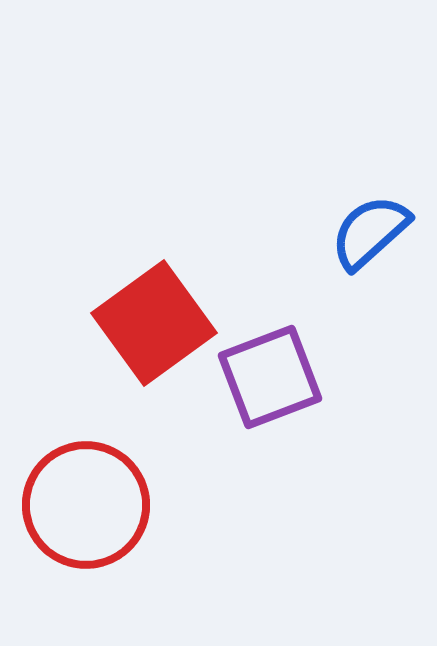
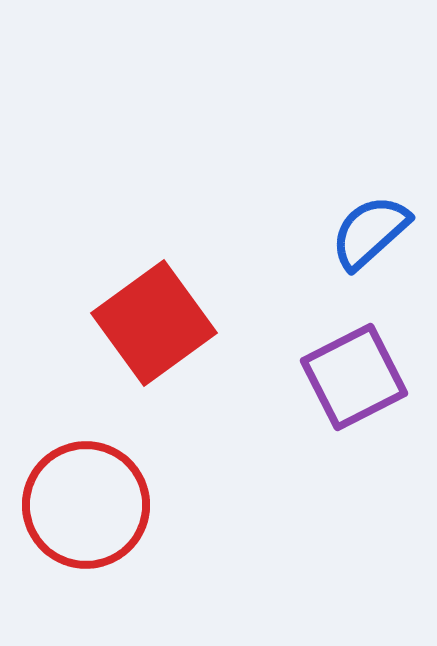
purple square: moved 84 px right; rotated 6 degrees counterclockwise
